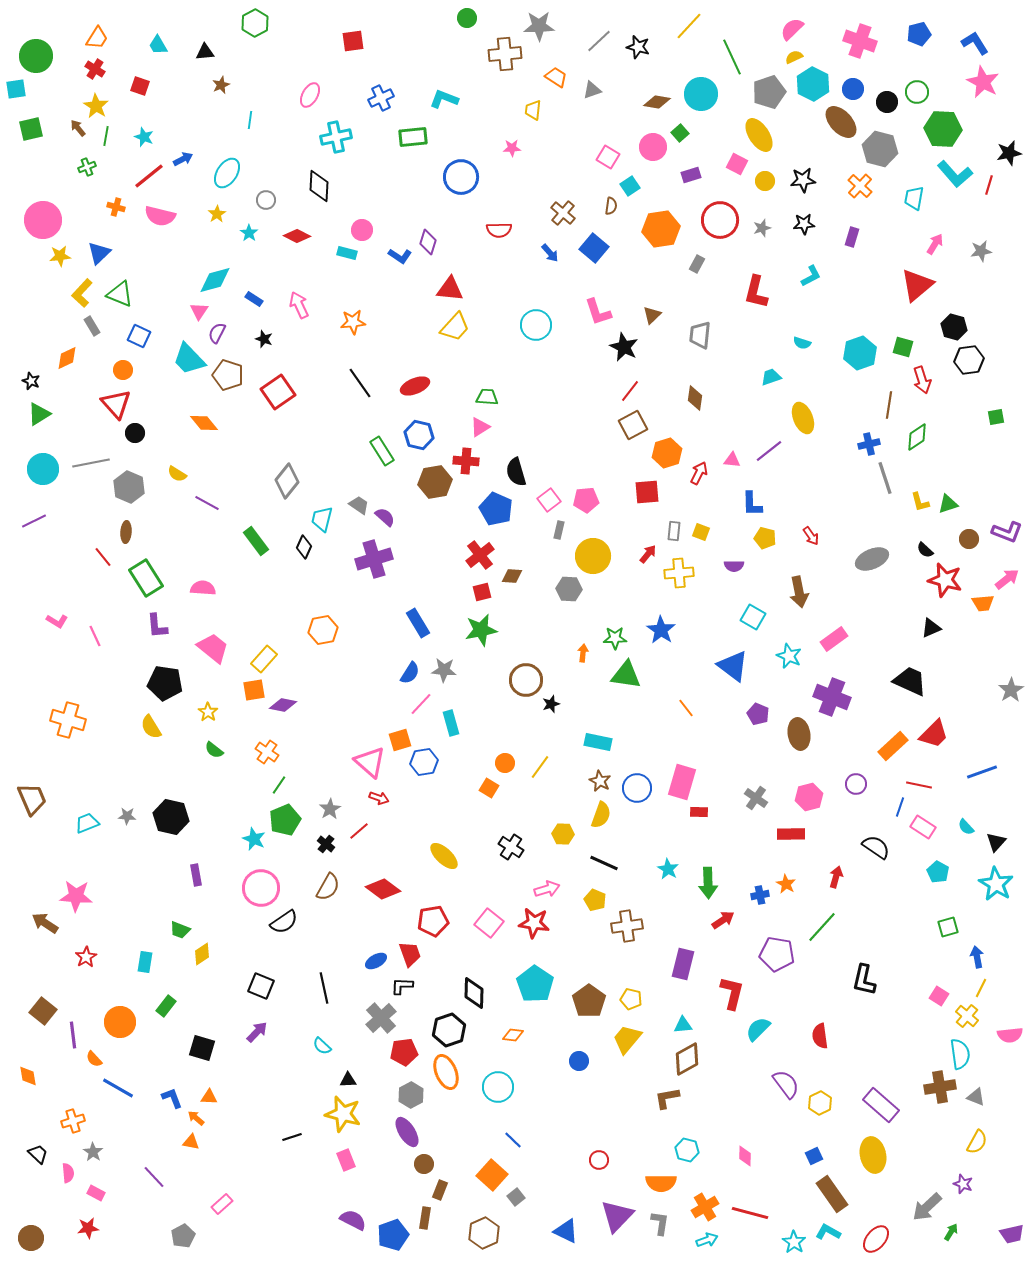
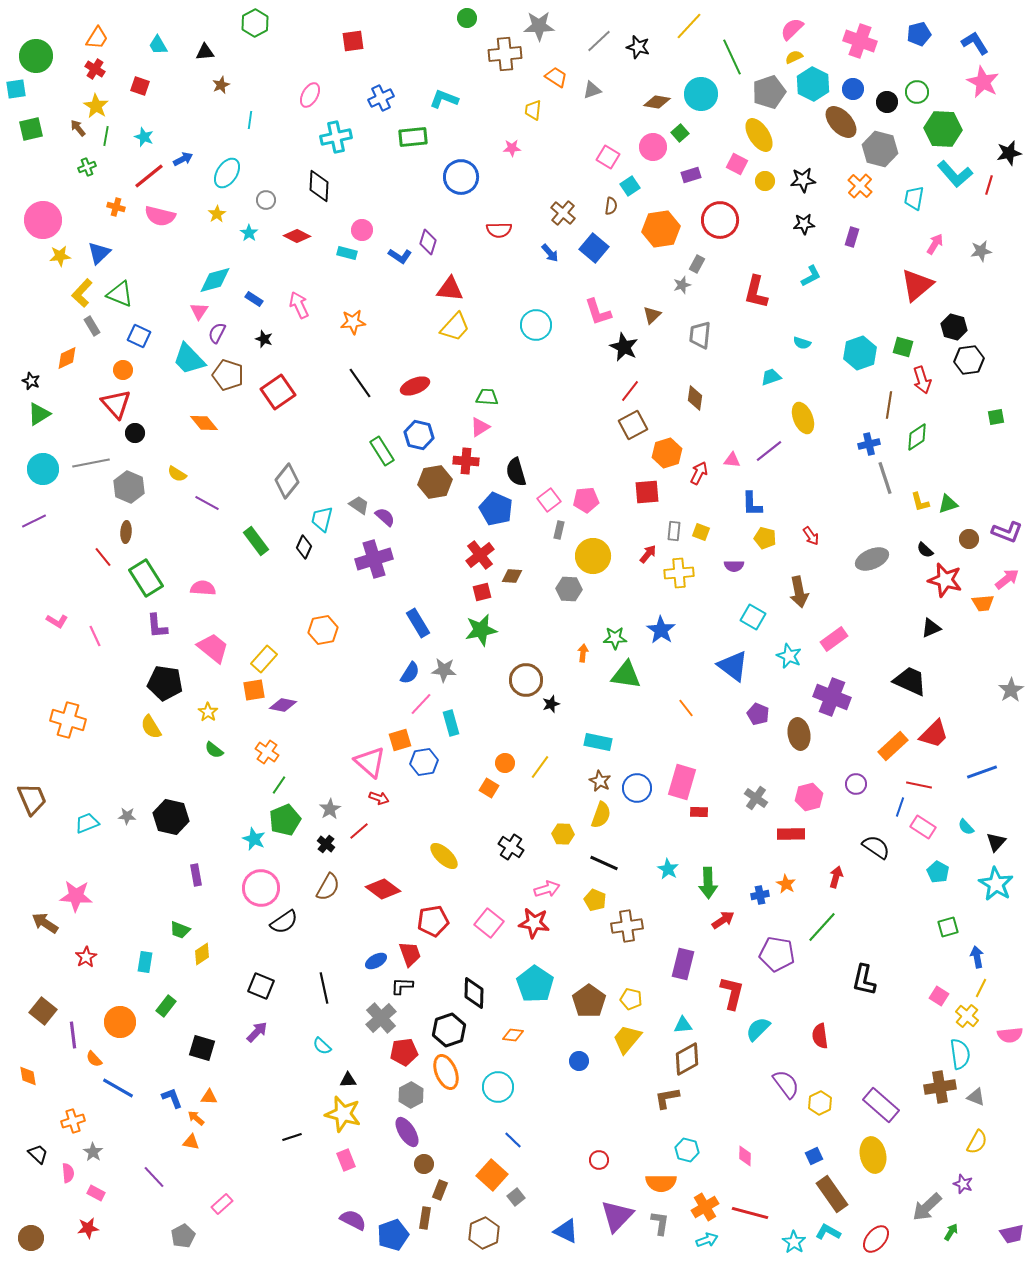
gray star at (762, 228): moved 80 px left, 57 px down
